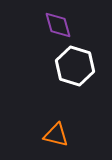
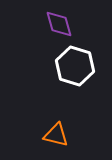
purple diamond: moved 1 px right, 1 px up
